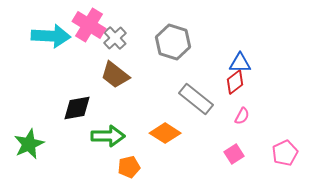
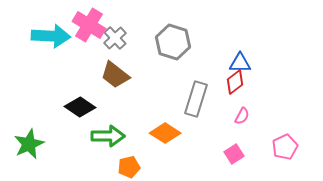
gray rectangle: rotated 68 degrees clockwise
black diamond: moved 3 px right, 1 px up; rotated 44 degrees clockwise
pink pentagon: moved 6 px up
